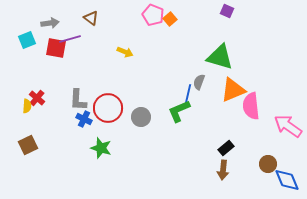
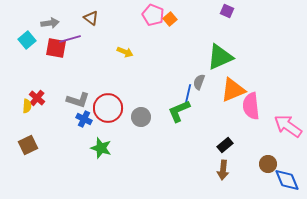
cyan square: rotated 18 degrees counterclockwise
green triangle: rotated 40 degrees counterclockwise
gray L-shape: rotated 75 degrees counterclockwise
black rectangle: moved 1 px left, 3 px up
